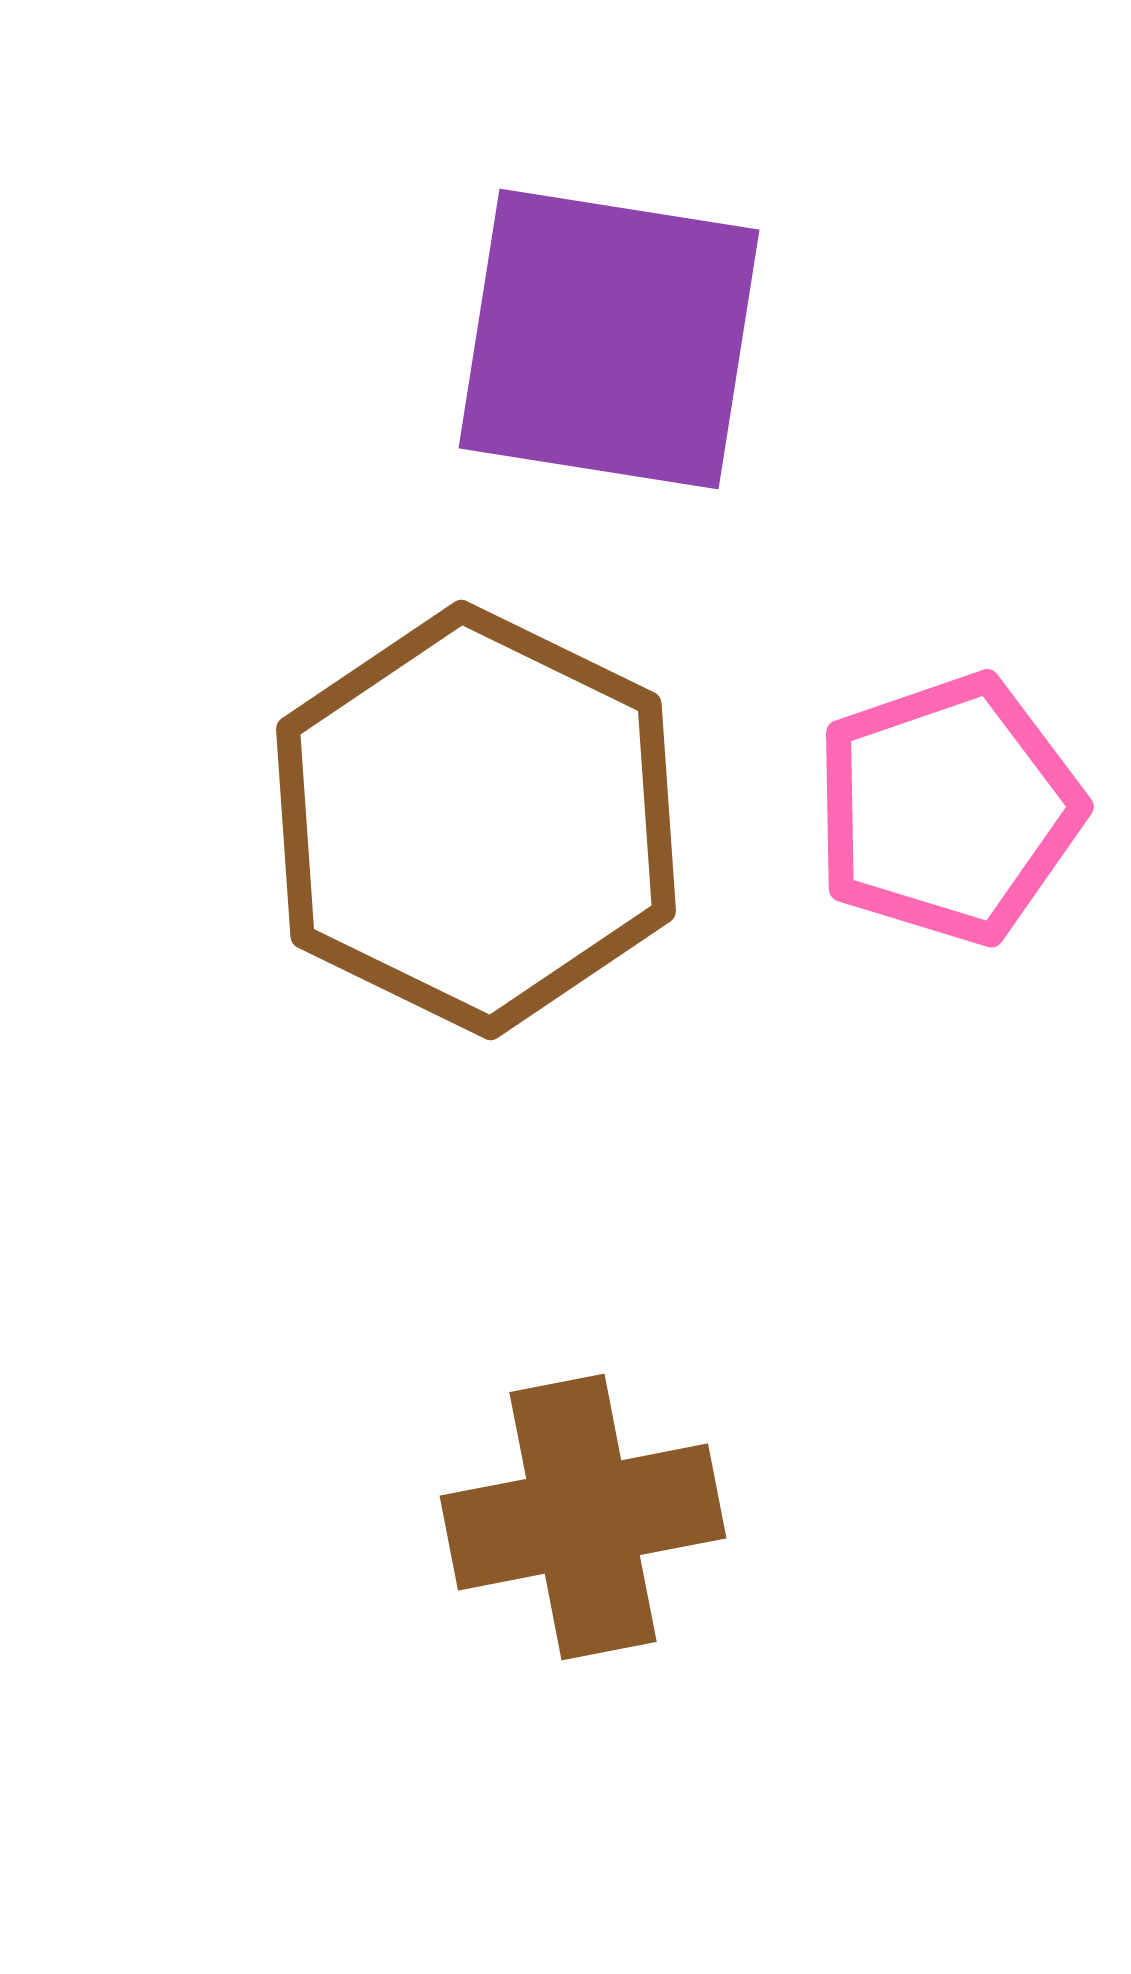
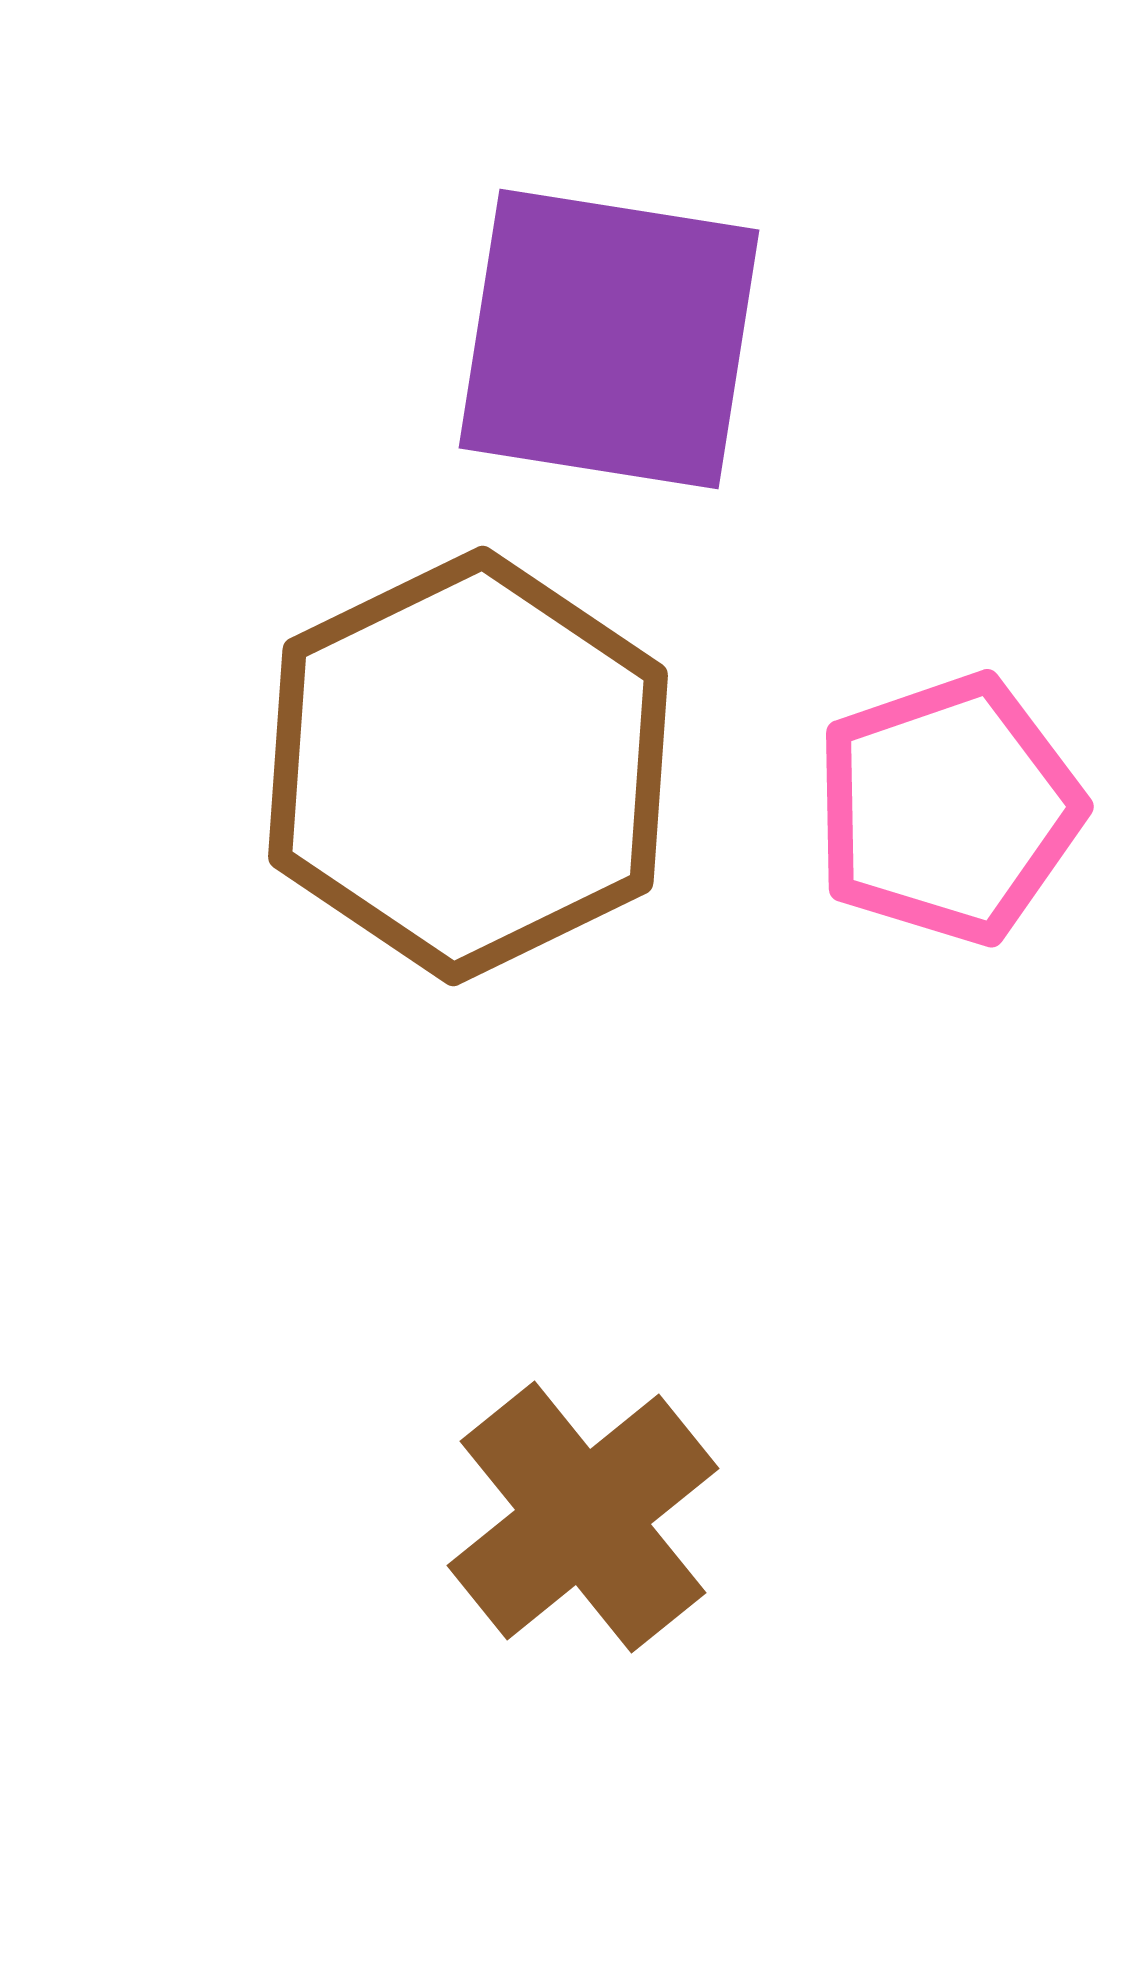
brown hexagon: moved 8 px left, 54 px up; rotated 8 degrees clockwise
brown cross: rotated 28 degrees counterclockwise
